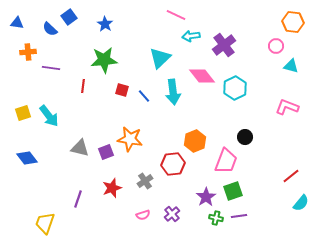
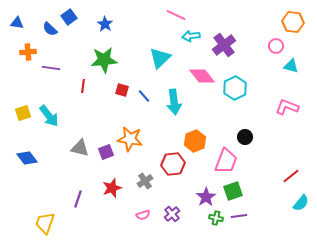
cyan arrow at (173, 92): moved 1 px right, 10 px down
